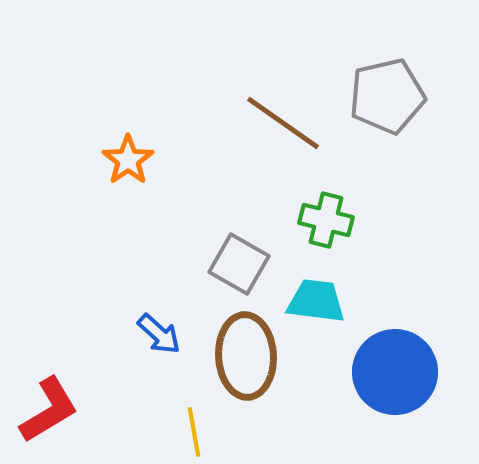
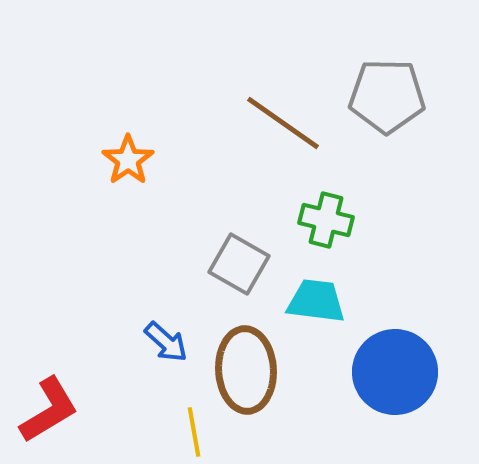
gray pentagon: rotated 14 degrees clockwise
blue arrow: moved 7 px right, 8 px down
brown ellipse: moved 14 px down
